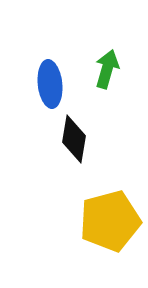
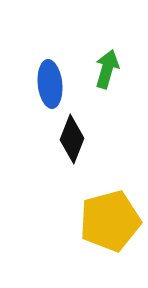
black diamond: moved 2 px left; rotated 12 degrees clockwise
